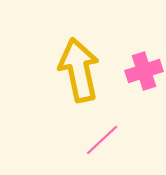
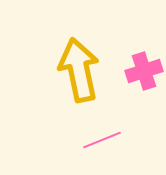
pink line: rotated 21 degrees clockwise
